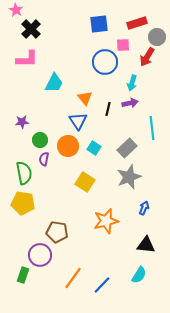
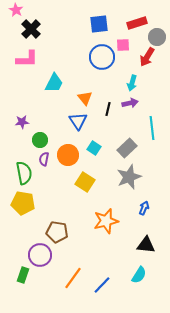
blue circle: moved 3 px left, 5 px up
orange circle: moved 9 px down
